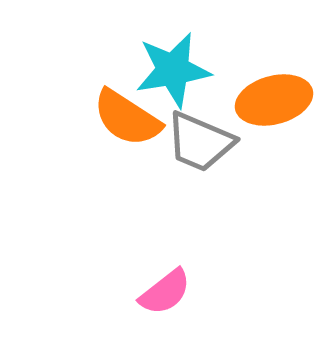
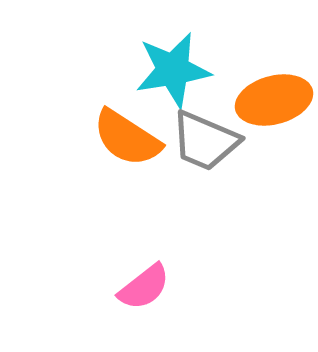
orange semicircle: moved 20 px down
gray trapezoid: moved 5 px right, 1 px up
pink semicircle: moved 21 px left, 5 px up
